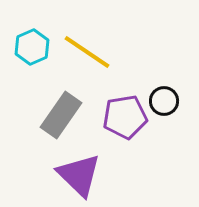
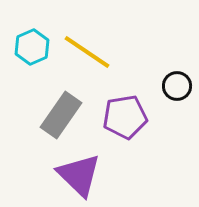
black circle: moved 13 px right, 15 px up
